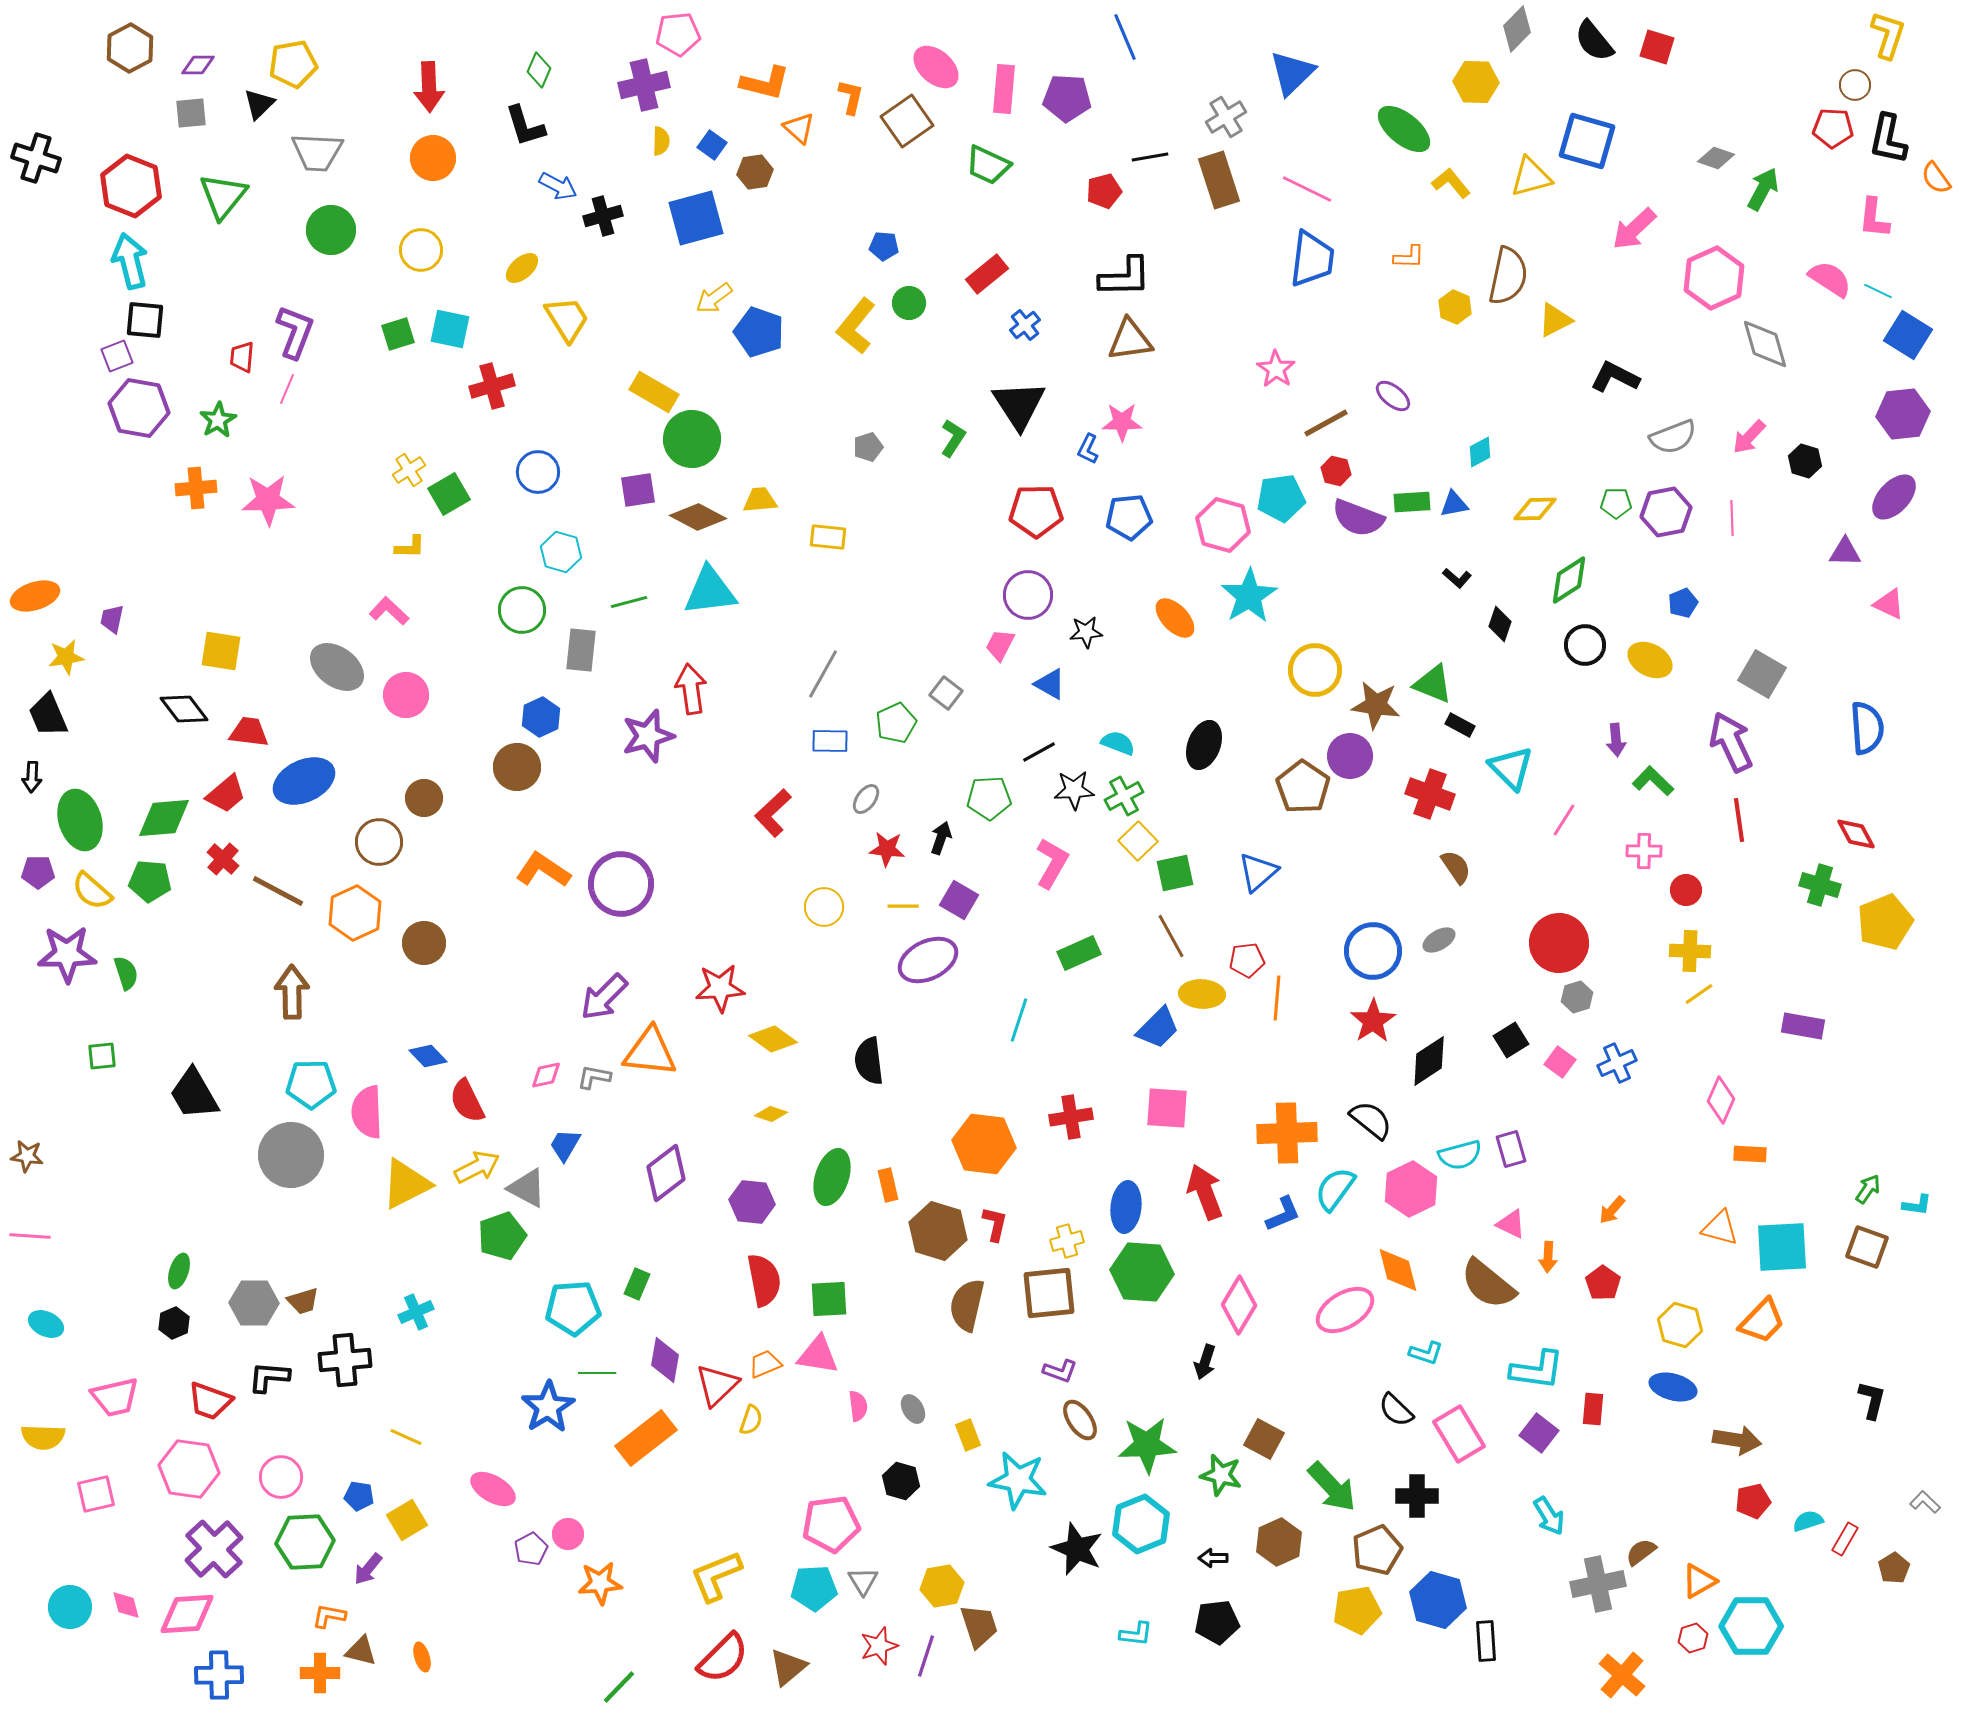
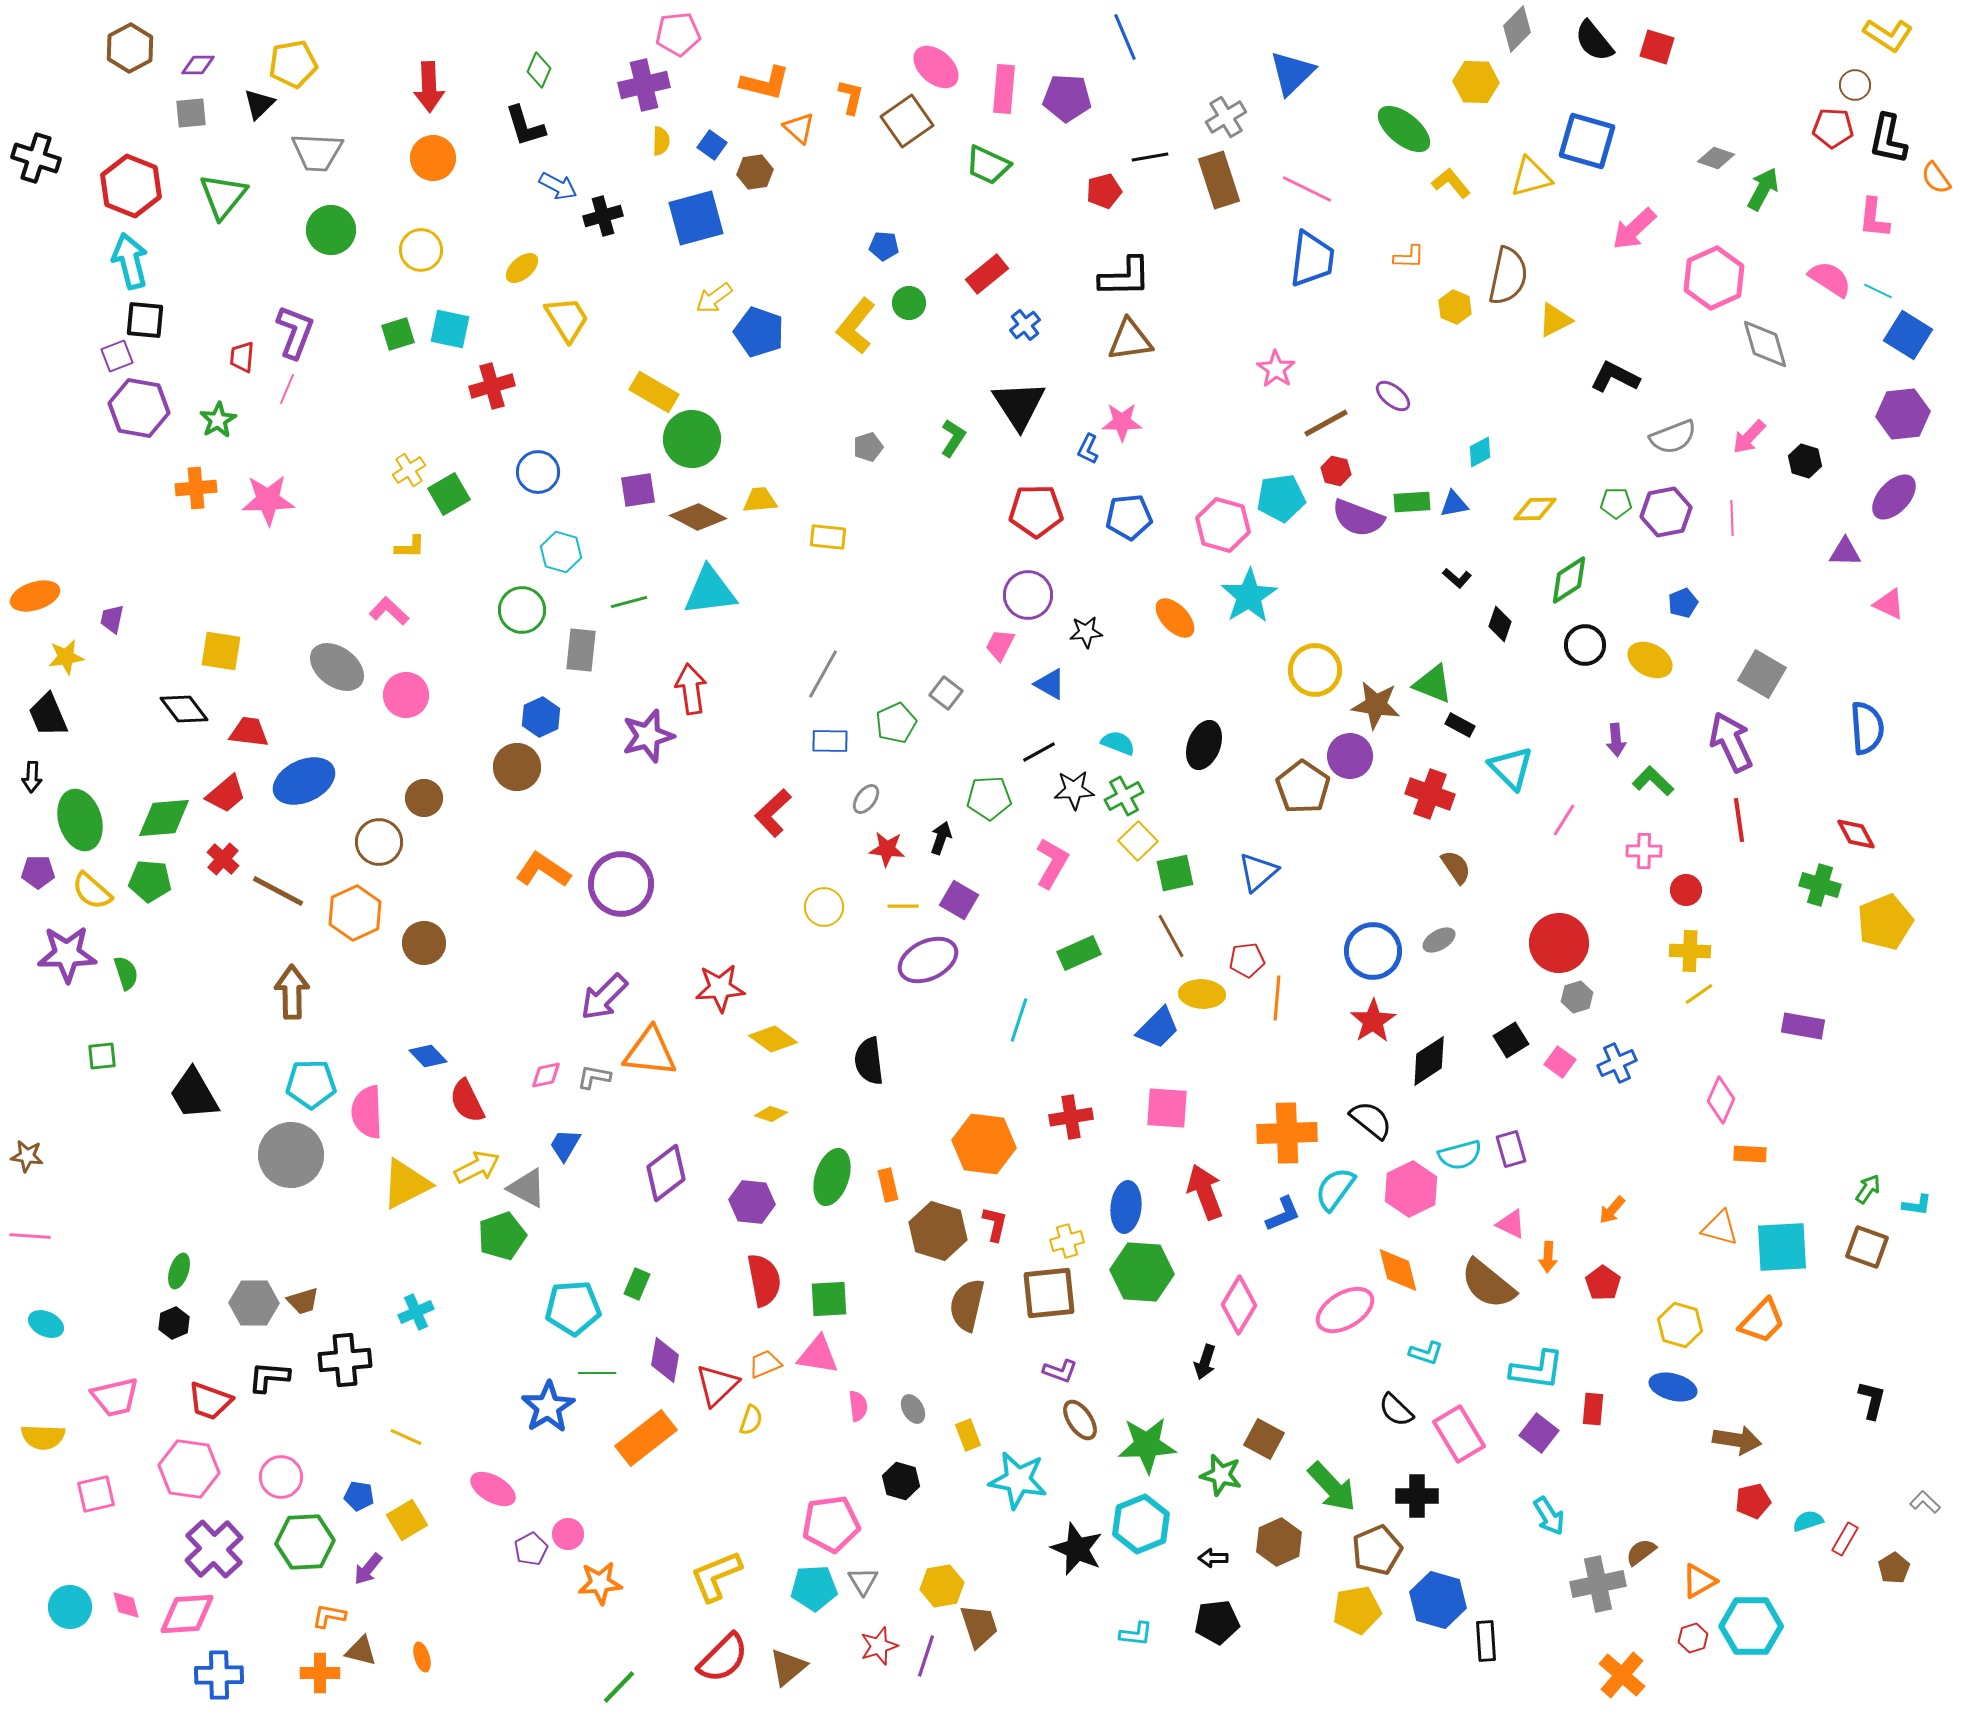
yellow L-shape at (1888, 35): rotated 105 degrees clockwise
